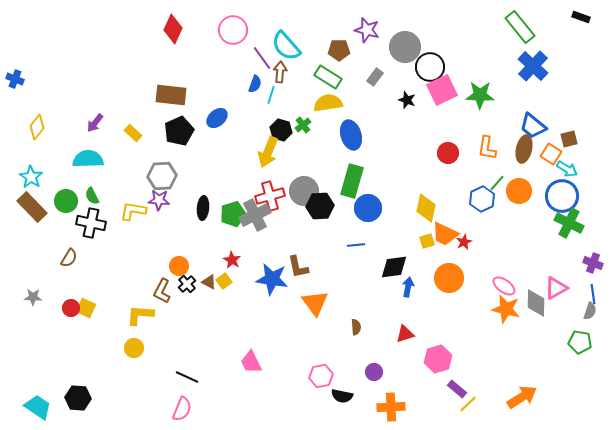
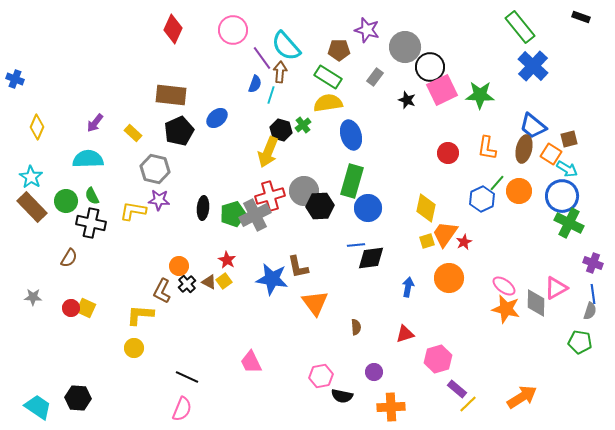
yellow diamond at (37, 127): rotated 15 degrees counterclockwise
gray hexagon at (162, 176): moved 7 px left, 7 px up; rotated 16 degrees clockwise
orange trapezoid at (445, 234): rotated 100 degrees clockwise
red star at (232, 260): moved 5 px left
black diamond at (394, 267): moved 23 px left, 9 px up
